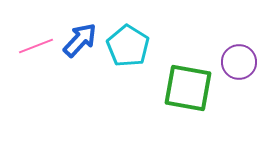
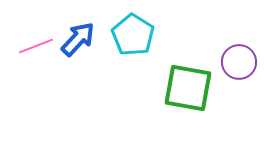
blue arrow: moved 2 px left, 1 px up
cyan pentagon: moved 5 px right, 11 px up
